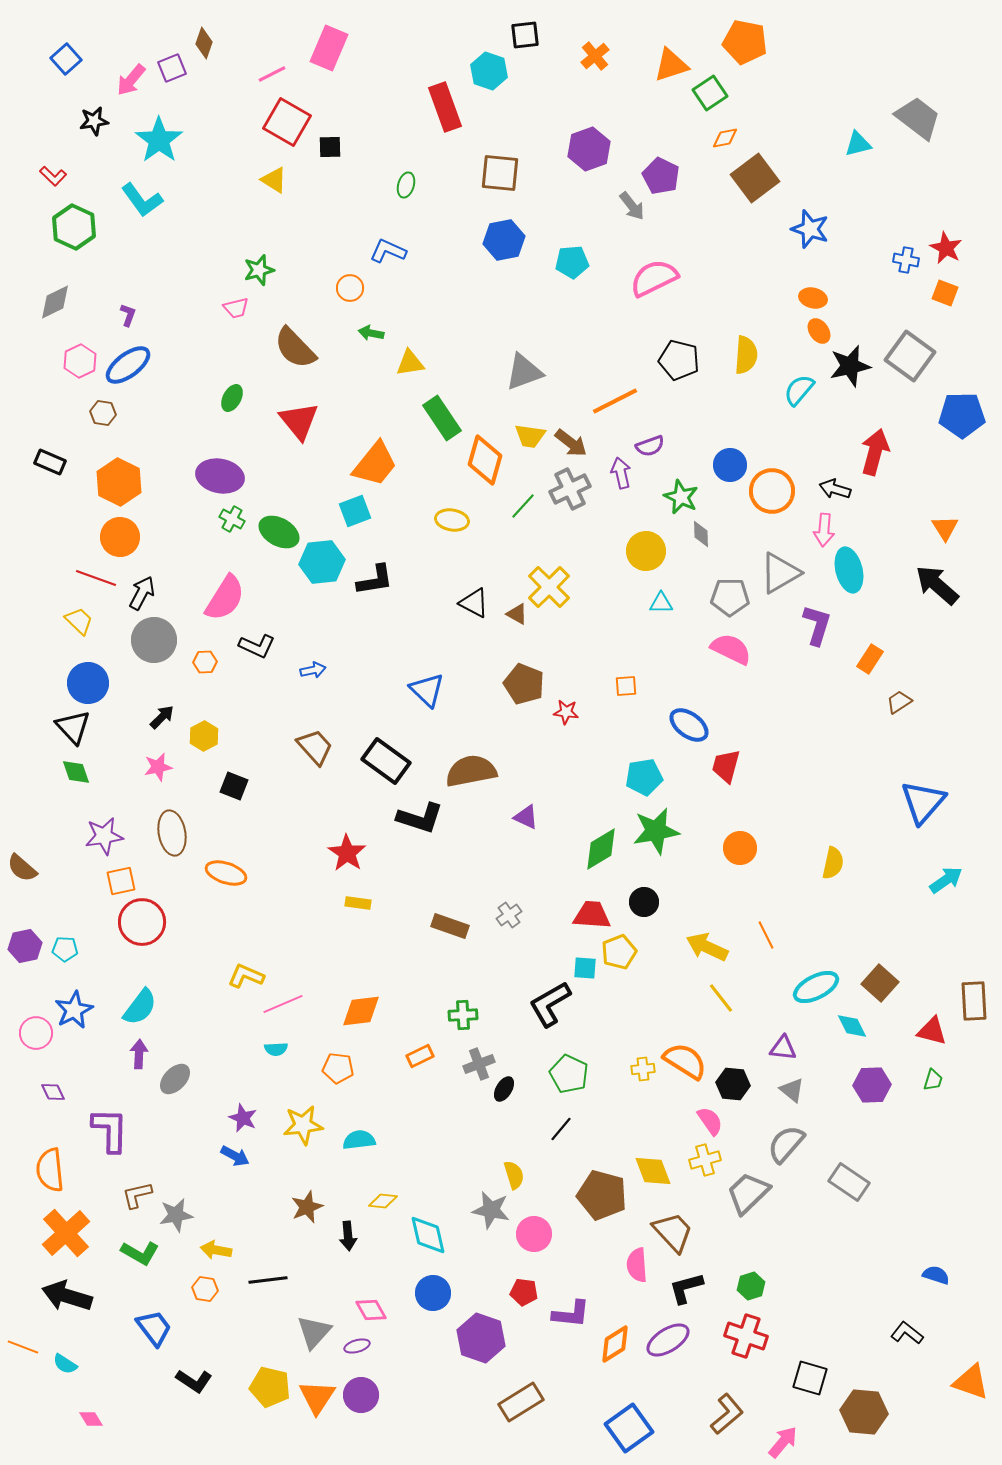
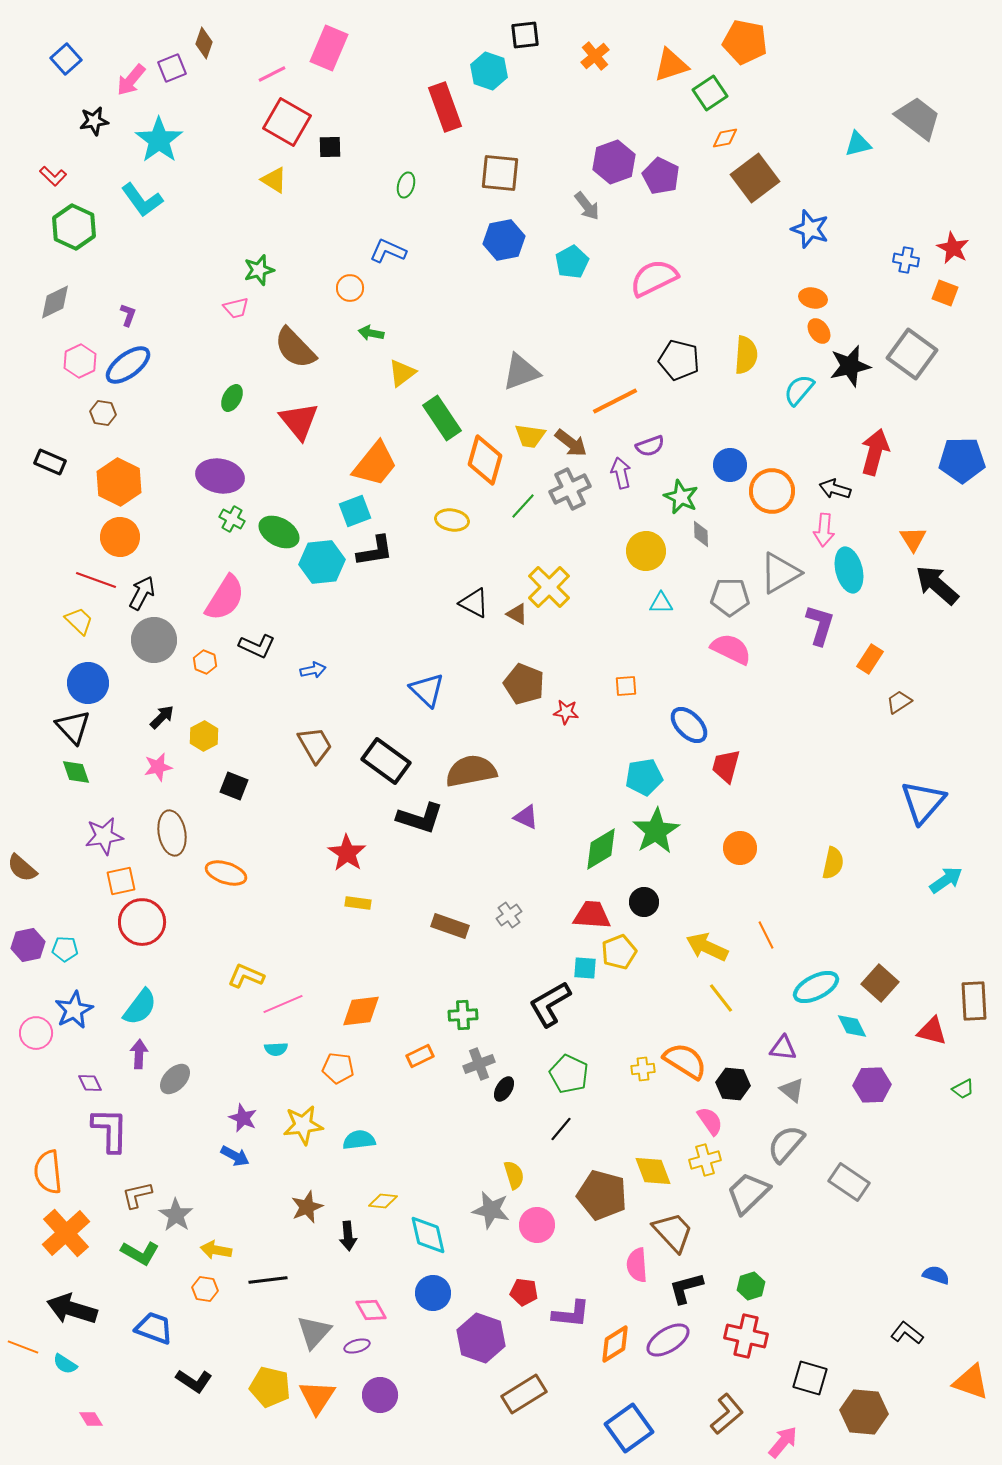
purple hexagon at (589, 149): moved 25 px right, 13 px down
gray arrow at (632, 206): moved 45 px left
red star at (946, 248): moved 7 px right
cyan pentagon at (572, 262): rotated 24 degrees counterclockwise
gray square at (910, 356): moved 2 px right, 2 px up
yellow triangle at (410, 363): moved 8 px left, 10 px down; rotated 28 degrees counterclockwise
gray triangle at (524, 372): moved 3 px left
blue pentagon at (962, 415): moved 45 px down
orange triangle at (945, 528): moved 32 px left, 11 px down
red line at (96, 578): moved 2 px down
black L-shape at (375, 580): moved 29 px up
purple L-shape at (817, 625): moved 3 px right
orange hexagon at (205, 662): rotated 25 degrees clockwise
blue ellipse at (689, 725): rotated 9 degrees clockwise
brown trapezoid at (315, 747): moved 2 px up; rotated 12 degrees clockwise
green star at (656, 831): rotated 21 degrees counterclockwise
purple hexagon at (25, 946): moved 3 px right, 1 px up
green trapezoid at (933, 1080): moved 30 px right, 9 px down; rotated 45 degrees clockwise
purple diamond at (53, 1092): moved 37 px right, 9 px up
orange semicircle at (50, 1170): moved 2 px left, 2 px down
gray star at (176, 1215): rotated 28 degrees counterclockwise
pink circle at (534, 1234): moved 3 px right, 9 px up
black arrow at (67, 1296): moved 5 px right, 13 px down
blue trapezoid at (154, 1328): rotated 33 degrees counterclockwise
red cross at (746, 1336): rotated 6 degrees counterclockwise
purple circle at (361, 1395): moved 19 px right
brown rectangle at (521, 1402): moved 3 px right, 8 px up
